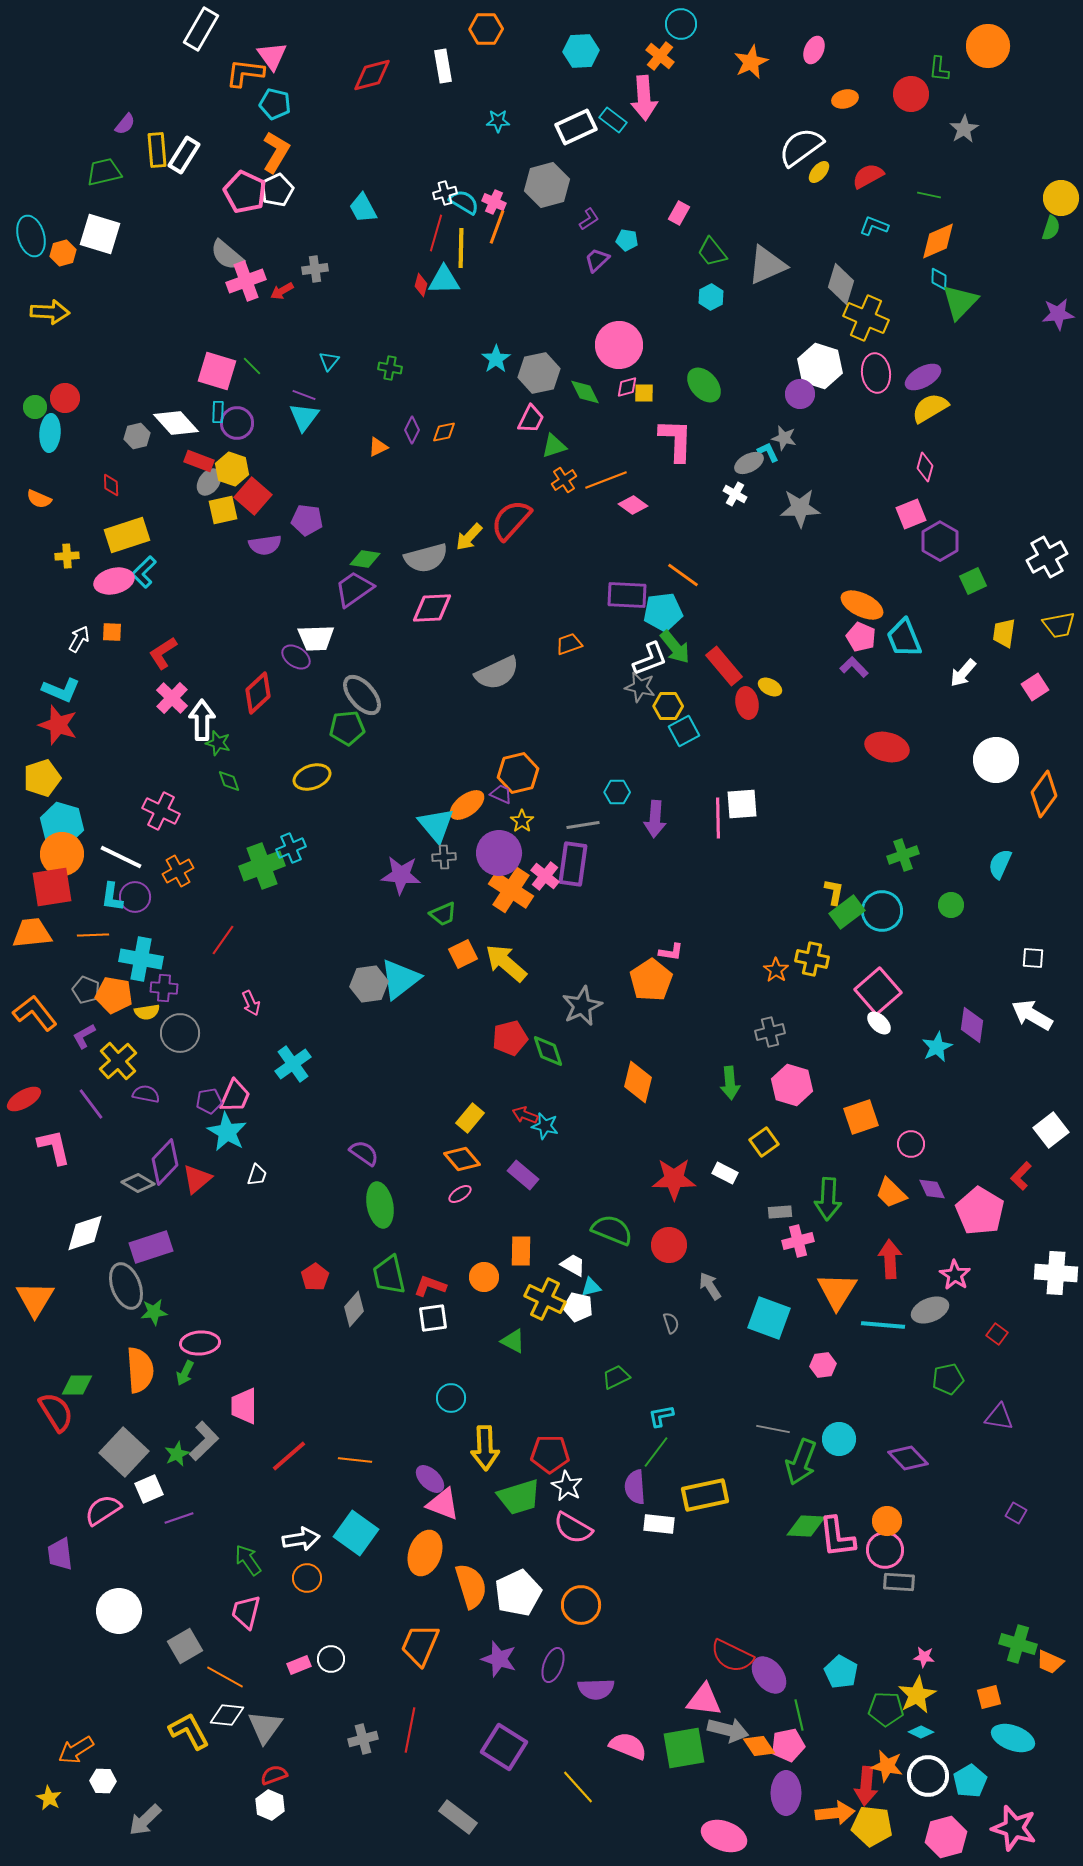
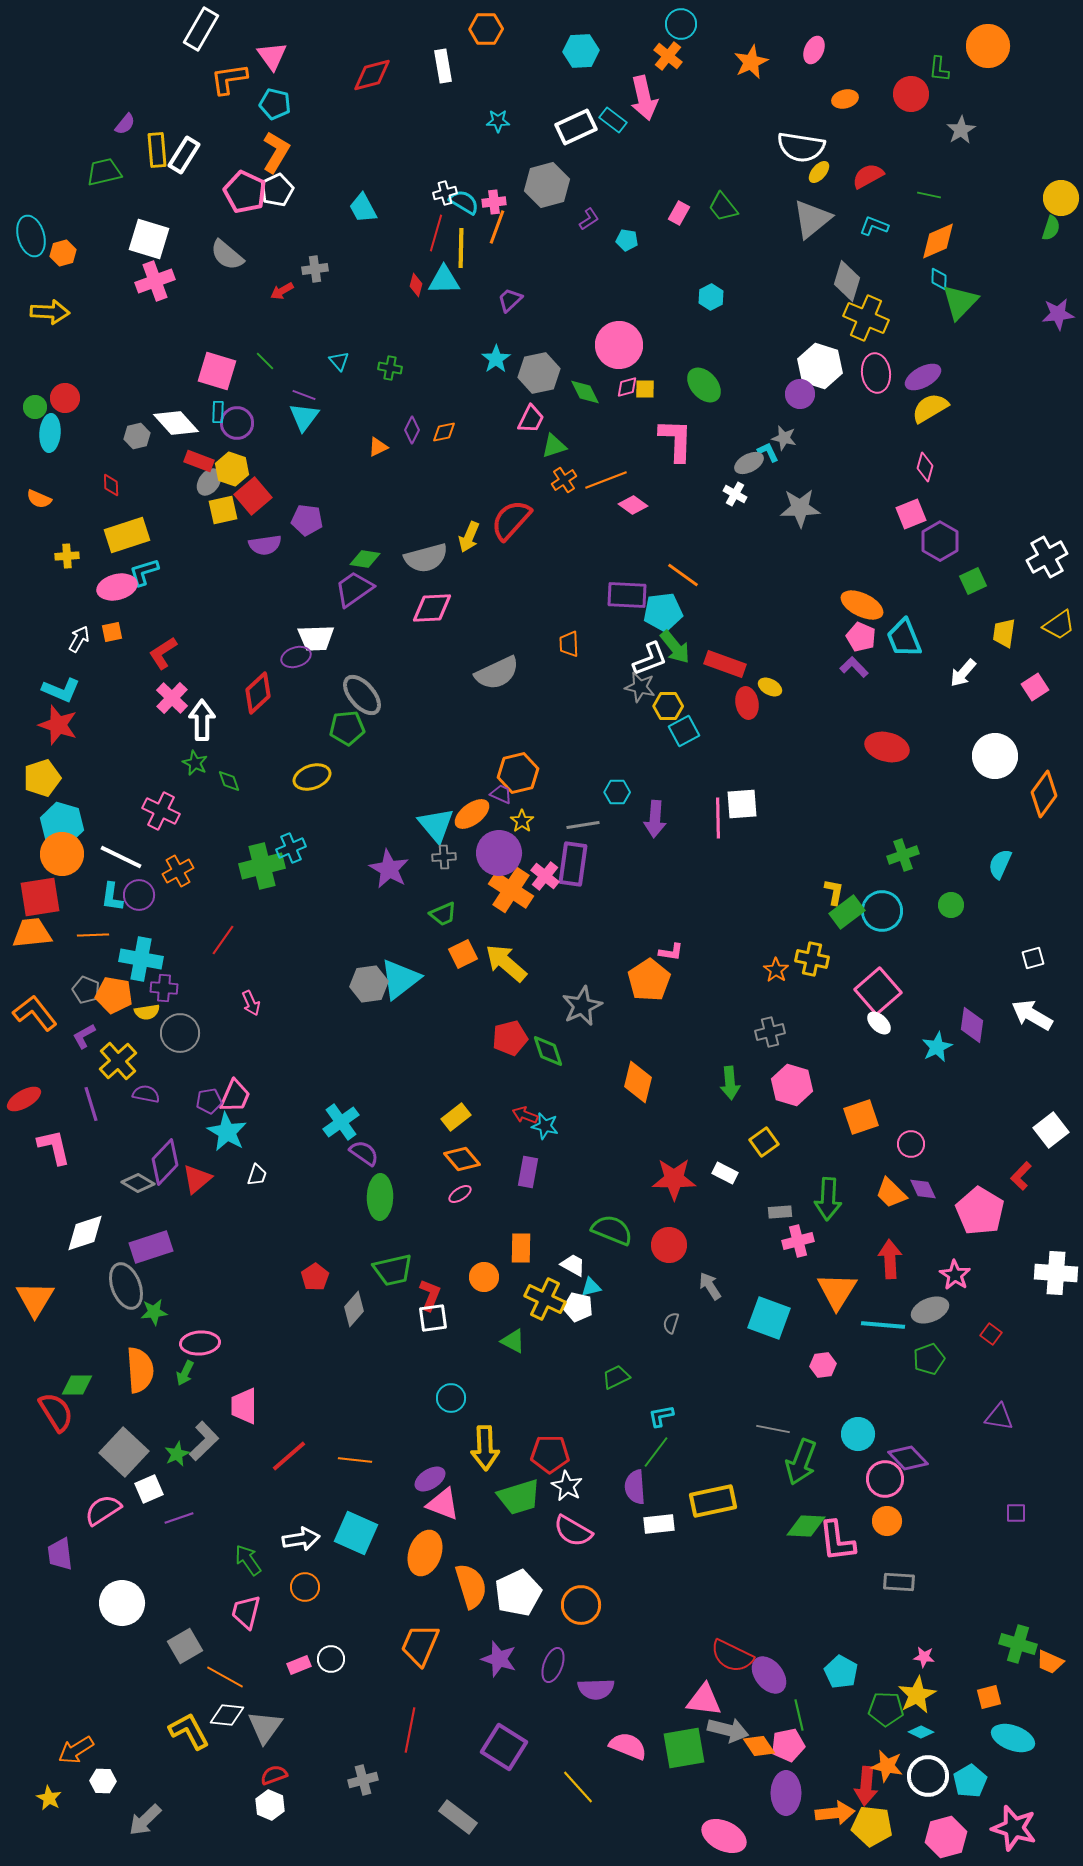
orange cross at (660, 56): moved 8 px right
orange L-shape at (245, 73): moved 16 px left, 6 px down; rotated 15 degrees counterclockwise
pink arrow at (644, 98): rotated 9 degrees counterclockwise
gray star at (964, 129): moved 3 px left, 1 px down
white semicircle at (801, 147): rotated 135 degrees counterclockwise
pink cross at (494, 202): rotated 30 degrees counterclockwise
white square at (100, 234): moved 49 px right, 5 px down
green trapezoid at (712, 252): moved 11 px right, 45 px up
purple trapezoid at (597, 260): moved 87 px left, 40 px down
gray triangle at (767, 265): moved 45 px right, 46 px up; rotated 15 degrees counterclockwise
pink cross at (246, 281): moved 91 px left
gray diamond at (841, 284): moved 6 px right, 3 px up
red diamond at (421, 285): moved 5 px left
cyan triangle at (329, 361): moved 10 px right; rotated 20 degrees counterclockwise
green line at (252, 366): moved 13 px right, 5 px up
yellow square at (644, 393): moved 1 px right, 4 px up
red square at (253, 496): rotated 9 degrees clockwise
yellow arrow at (469, 537): rotated 20 degrees counterclockwise
cyan L-shape at (144, 572): rotated 28 degrees clockwise
pink ellipse at (114, 581): moved 3 px right, 6 px down
yellow trapezoid at (1059, 625): rotated 24 degrees counterclockwise
orange square at (112, 632): rotated 15 degrees counterclockwise
orange trapezoid at (569, 644): rotated 72 degrees counterclockwise
purple ellipse at (296, 657): rotated 52 degrees counterclockwise
red rectangle at (724, 666): moved 1 px right, 2 px up; rotated 30 degrees counterclockwise
green star at (218, 743): moved 23 px left, 20 px down; rotated 10 degrees clockwise
white circle at (996, 760): moved 1 px left, 4 px up
orange ellipse at (467, 805): moved 5 px right, 9 px down
green cross at (262, 866): rotated 6 degrees clockwise
purple star at (401, 875): moved 12 px left, 6 px up; rotated 24 degrees clockwise
red square at (52, 887): moved 12 px left, 10 px down
purple circle at (135, 897): moved 4 px right, 2 px up
white square at (1033, 958): rotated 20 degrees counterclockwise
orange pentagon at (651, 980): moved 2 px left
cyan cross at (293, 1064): moved 48 px right, 58 px down
purple line at (91, 1104): rotated 20 degrees clockwise
yellow rectangle at (470, 1118): moved 14 px left, 1 px up; rotated 12 degrees clockwise
purple rectangle at (523, 1175): moved 5 px right, 3 px up; rotated 60 degrees clockwise
purple diamond at (932, 1189): moved 9 px left
green ellipse at (380, 1205): moved 8 px up; rotated 12 degrees clockwise
orange rectangle at (521, 1251): moved 3 px up
green trapezoid at (389, 1275): moved 4 px right, 5 px up; rotated 90 degrees counterclockwise
red L-shape at (430, 1286): moved 9 px down; rotated 92 degrees clockwise
gray semicircle at (671, 1323): rotated 145 degrees counterclockwise
red square at (997, 1334): moved 6 px left
green pentagon at (948, 1379): moved 19 px left, 20 px up; rotated 8 degrees counterclockwise
cyan circle at (839, 1439): moved 19 px right, 5 px up
purple ellipse at (430, 1479): rotated 76 degrees counterclockwise
yellow rectangle at (705, 1495): moved 8 px right, 6 px down
purple square at (1016, 1513): rotated 30 degrees counterclockwise
white rectangle at (659, 1524): rotated 12 degrees counterclockwise
pink semicircle at (573, 1528): moved 3 px down
cyan square at (356, 1533): rotated 12 degrees counterclockwise
pink L-shape at (837, 1537): moved 4 px down
pink circle at (885, 1550): moved 71 px up
orange circle at (307, 1578): moved 2 px left, 9 px down
white circle at (119, 1611): moved 3 px right, 8 px up
gray cross at (363, 1739): moved 41 px down
pink ellipse at (724, 1836): rotated 6 degrees clockwise
